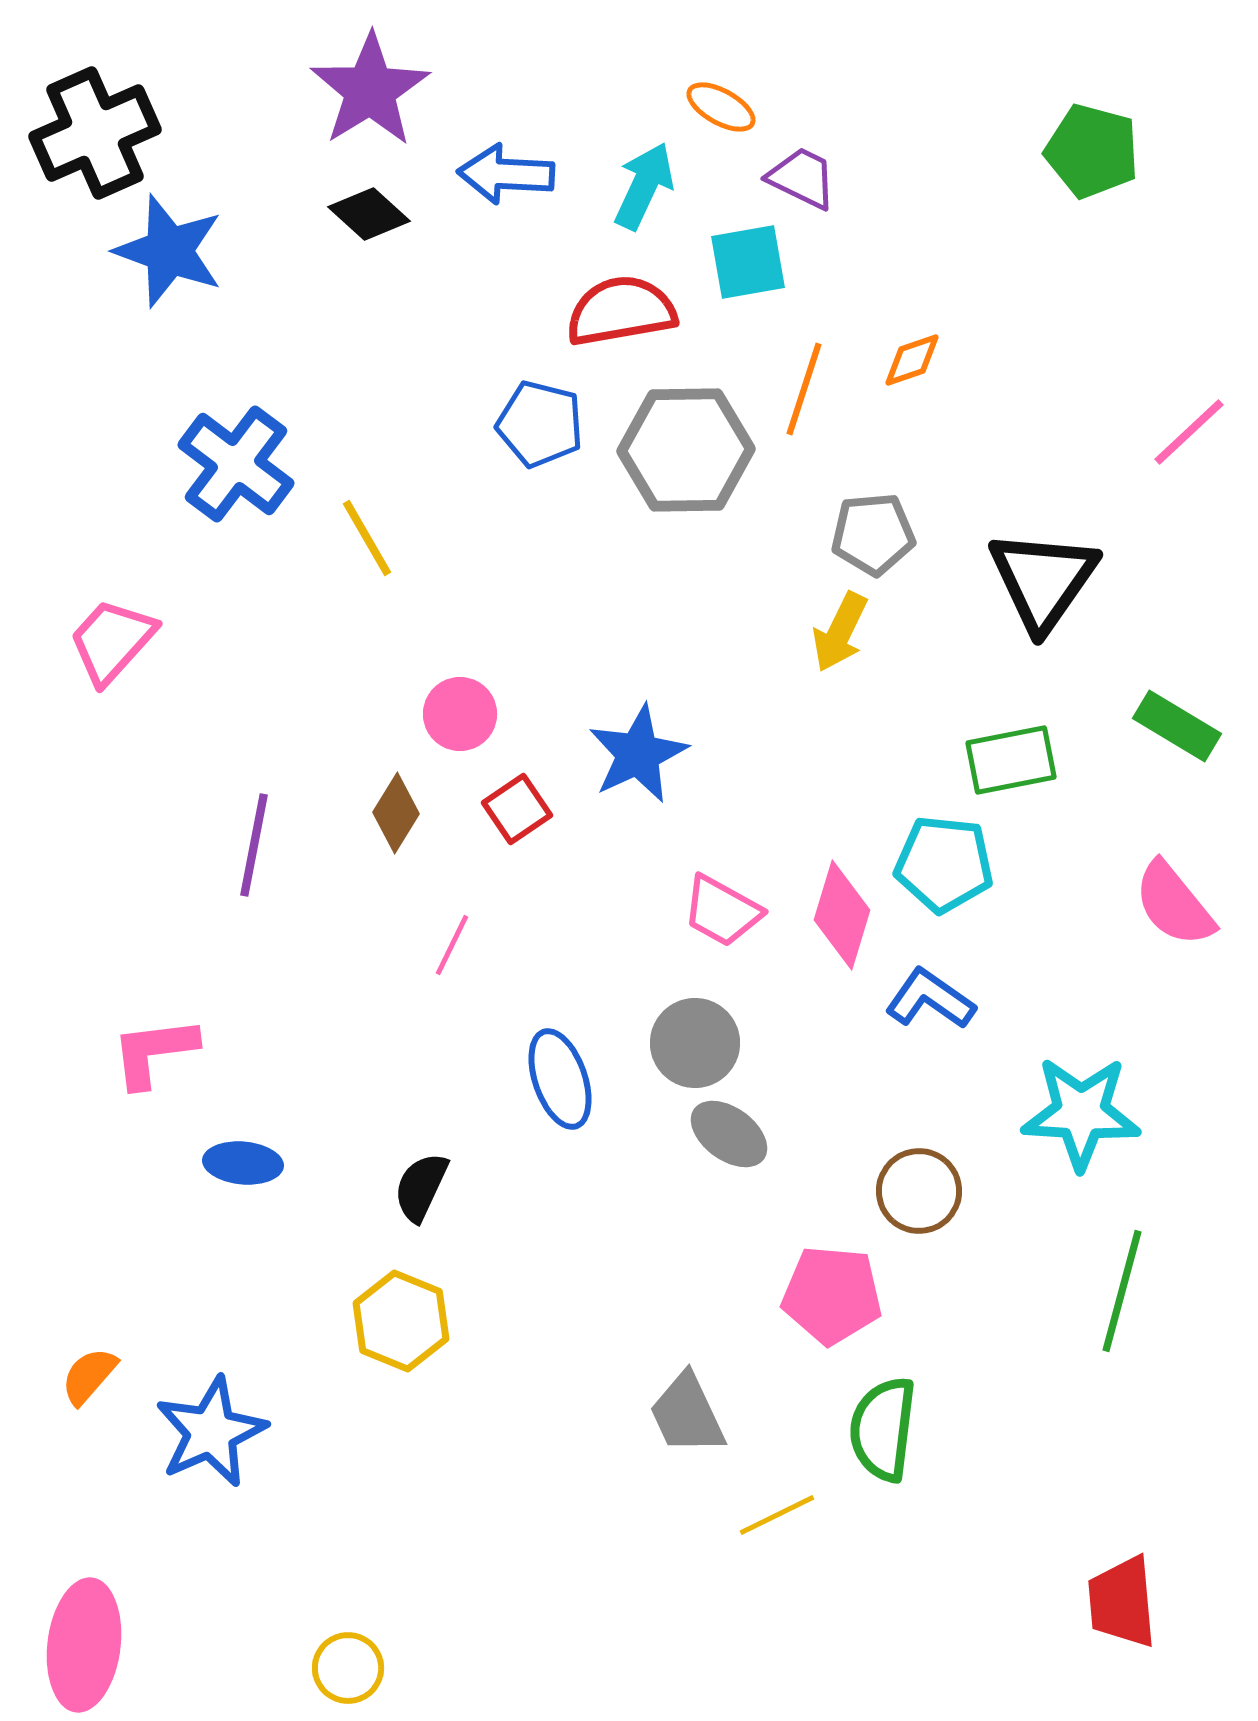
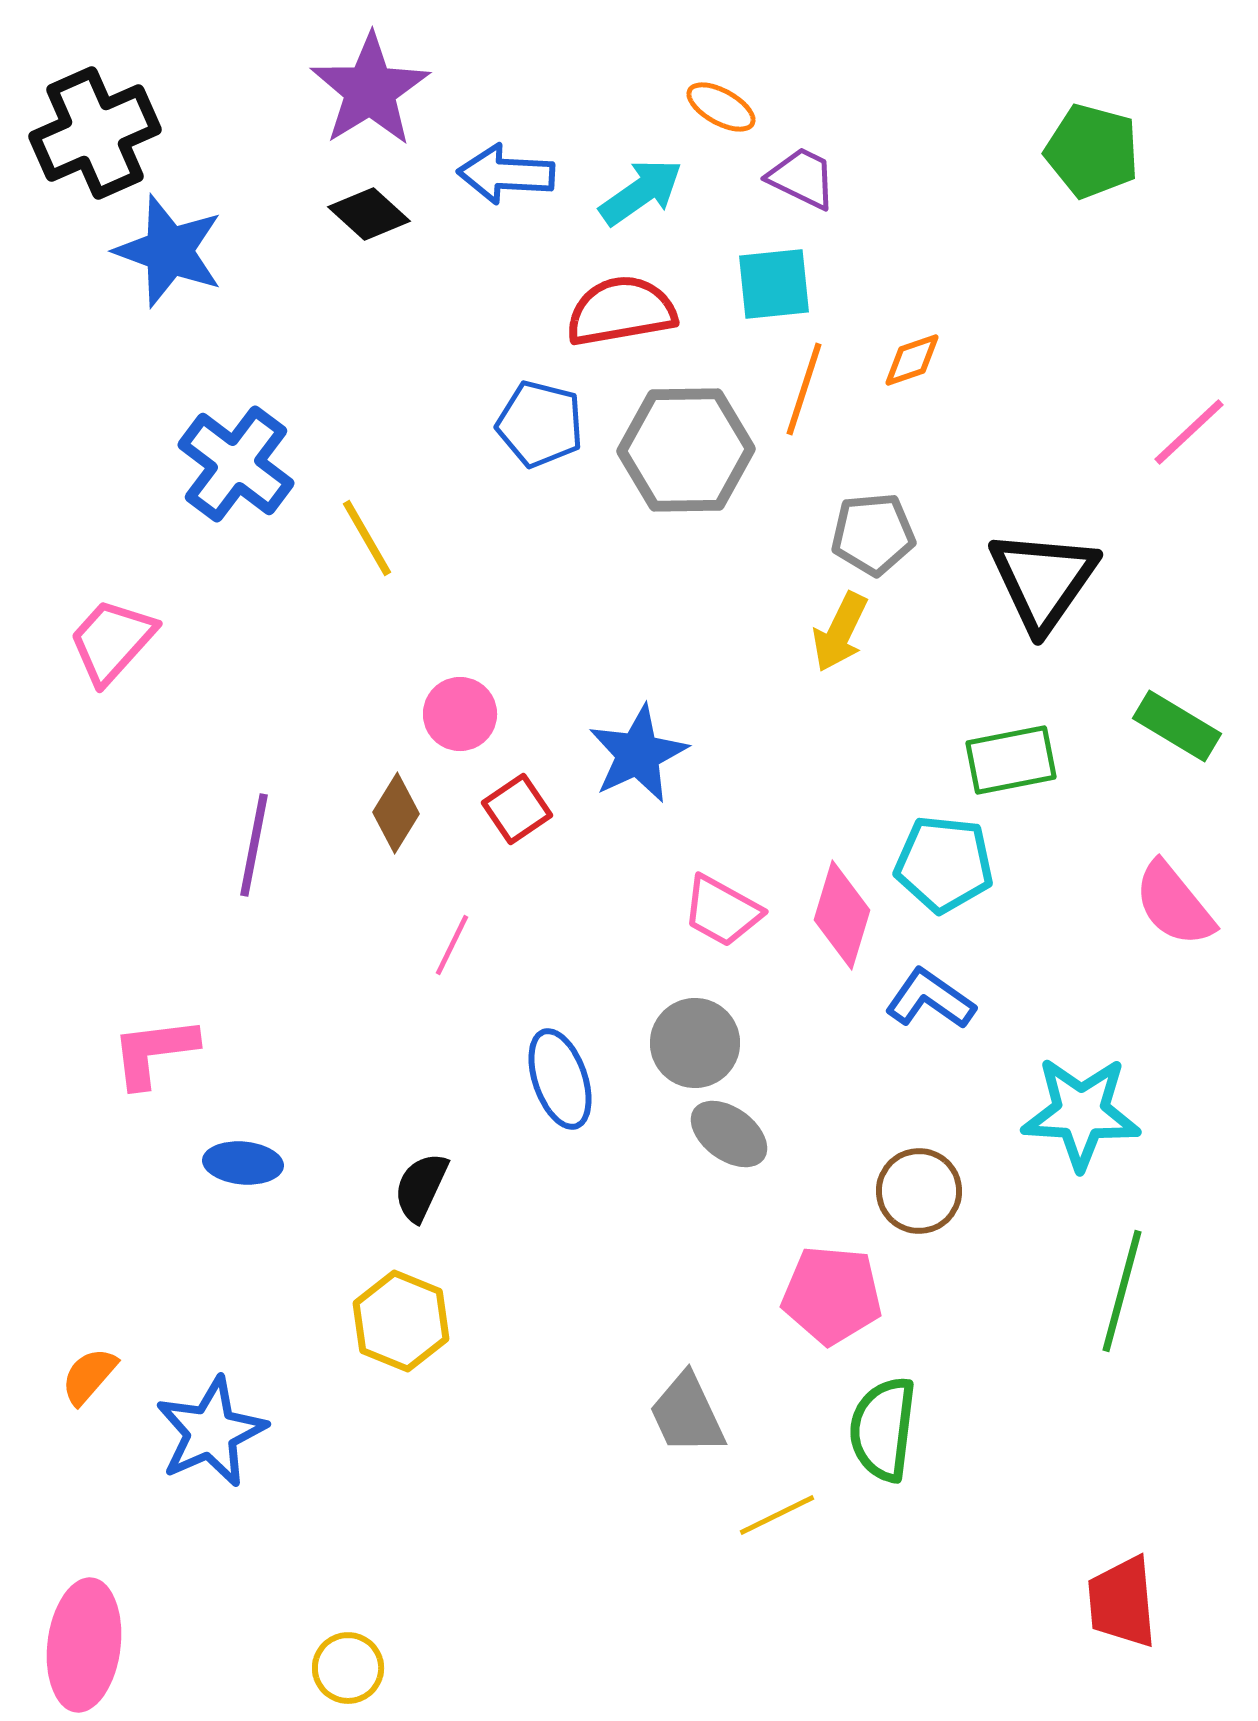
cyan arrow at (644, 186): moved 3 px left, 6 px down; rotated 30 degrees clockwise
cyan square at (748, 262): moved 26 px right, 22 px down; rotated 4 degrees clockwise
